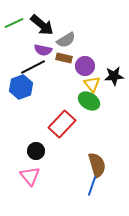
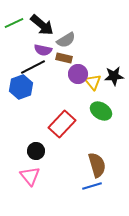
purple circle: moved 7 px left, 8 px down
yellow triangle: moved 1 px right, 2 px up
green ellipse: moved 12 px right, 10 px down
blue line: rotated 54 degrees clockwise
